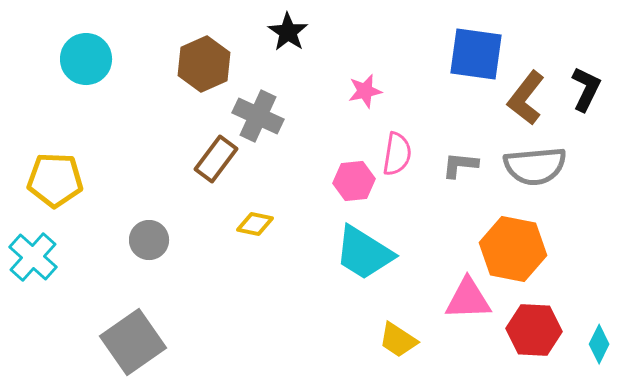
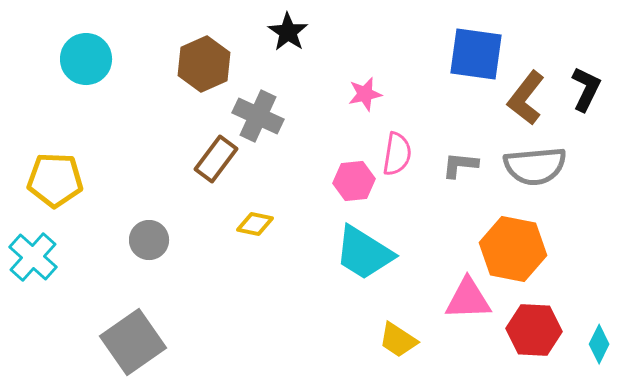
pink star: moved 3 px down
